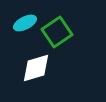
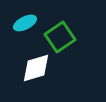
green square: moved 3 px right, 5 px down
